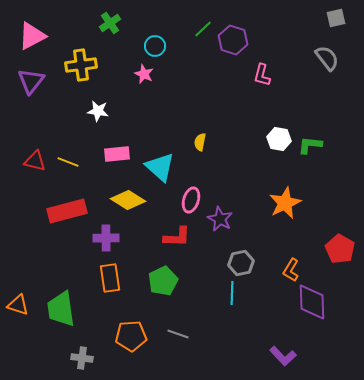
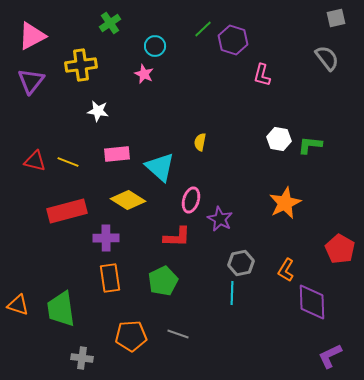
orange L-shape: moved 5 px left
purple L-shape: moved 47 px right; rotated 108 degrees clockwise
